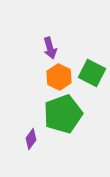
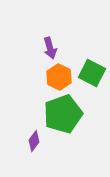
purple diamond: moved 3 px right, 2 px down
